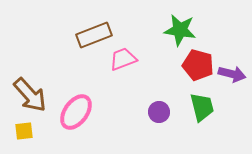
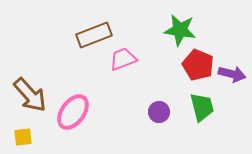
red pentagon: rotated 8 degrees clockwise
pink ellipse: moved 3 px left
yellow square: moved 1 px left, 6 px down
